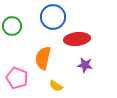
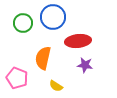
green circle: moved 11 px right, 3 px up
red ellipse: moved 1 px right, 2 px down
